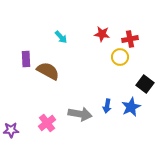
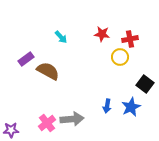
purple rectangle: rotated 56 degrees clockwise
gray arrow: moved 8 px left, 5 px down; rotated 15 degrees counterclockwise
